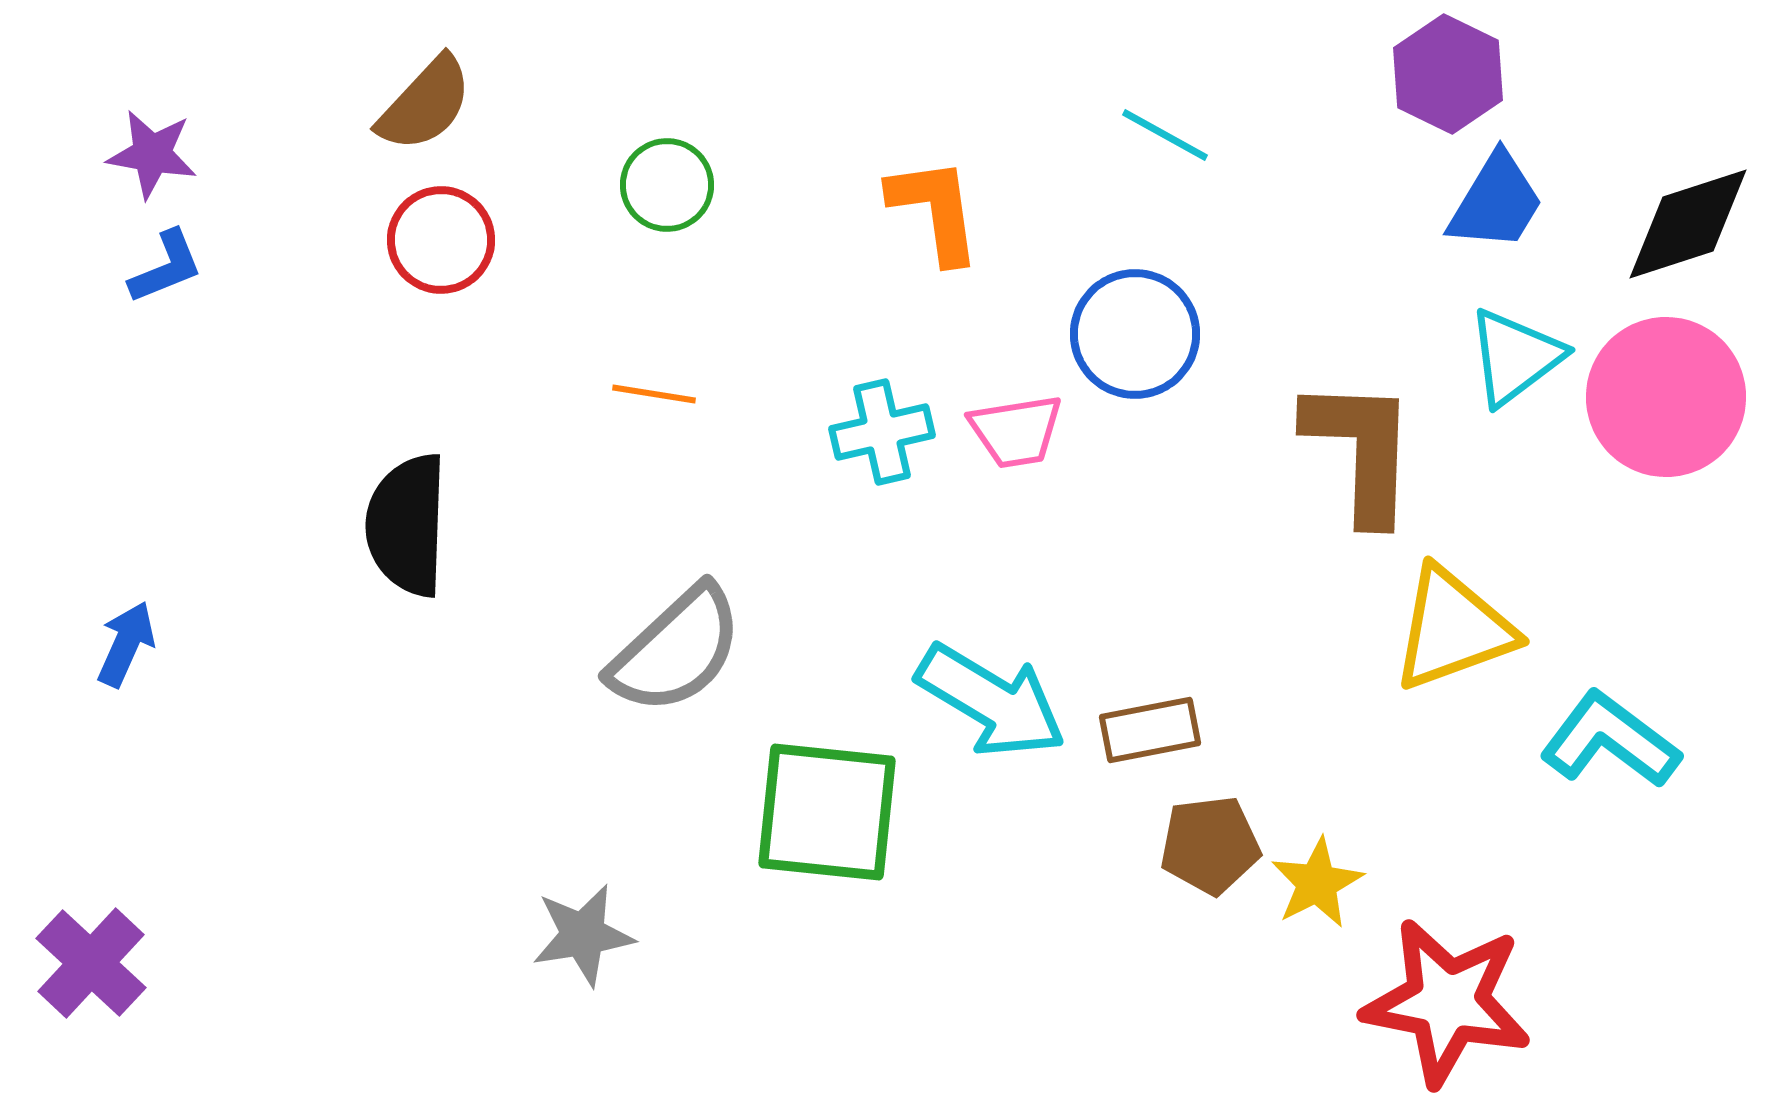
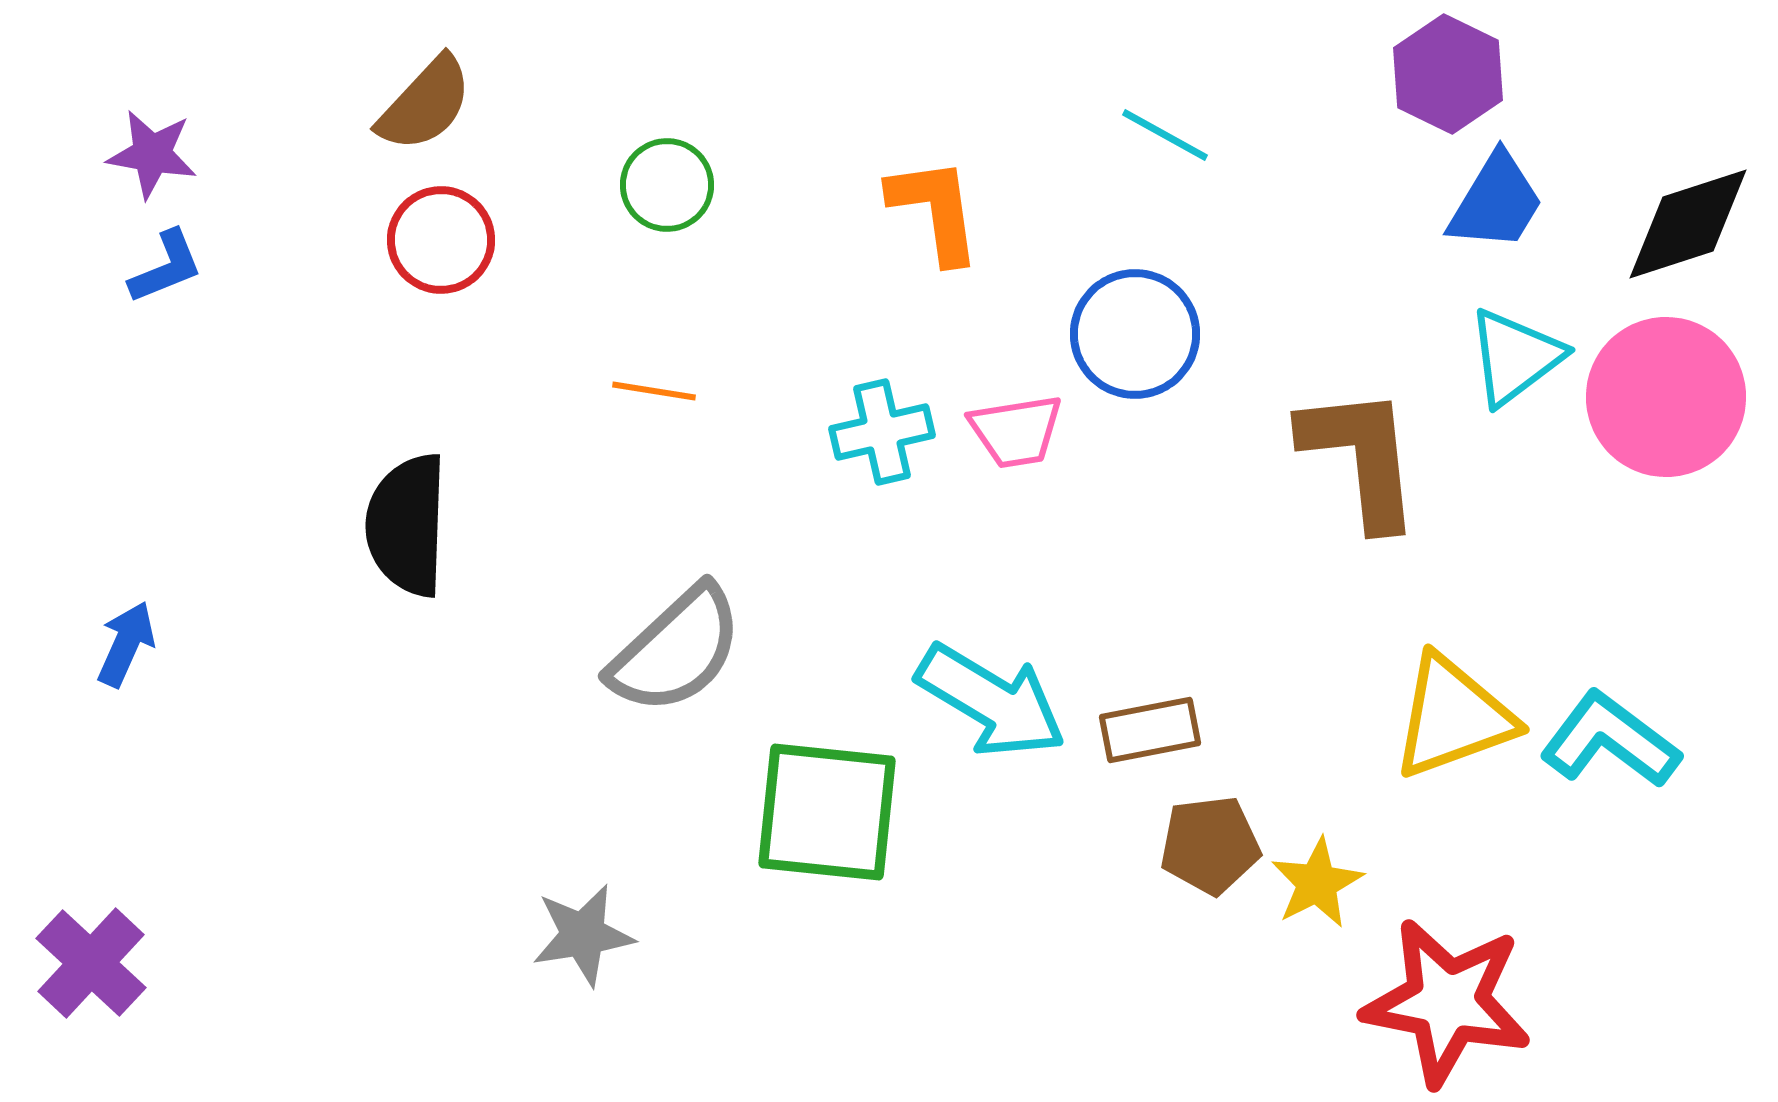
orange line: moved 3 px up
brown L-shape: moved 7 px down; rotated 8 degrees counterclockwise
yellow triangle: moved 88 px down
